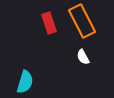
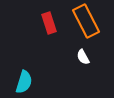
orange rectangle: moved 4 px right
cyan semicircle: moved 1 px left
